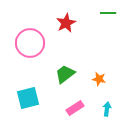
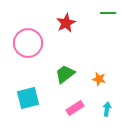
pink circle: moved 2 px left
